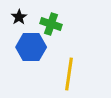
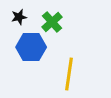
black star: rotated 21 degrees clockwise
green cross: moved 1 px right, 2 px up; rotated 30 degrees clockwise
